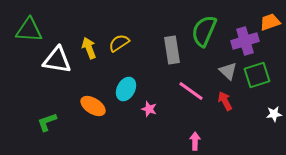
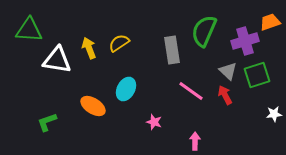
red arrow: moved 6 px up
pink star: moved 5 px right, 13 px down
